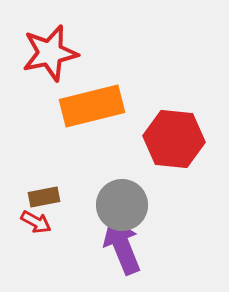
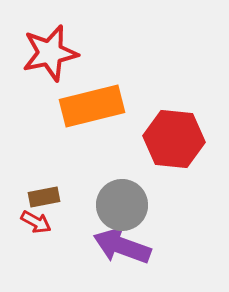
purple arrow: rotated 48 degrees counterclockwise
